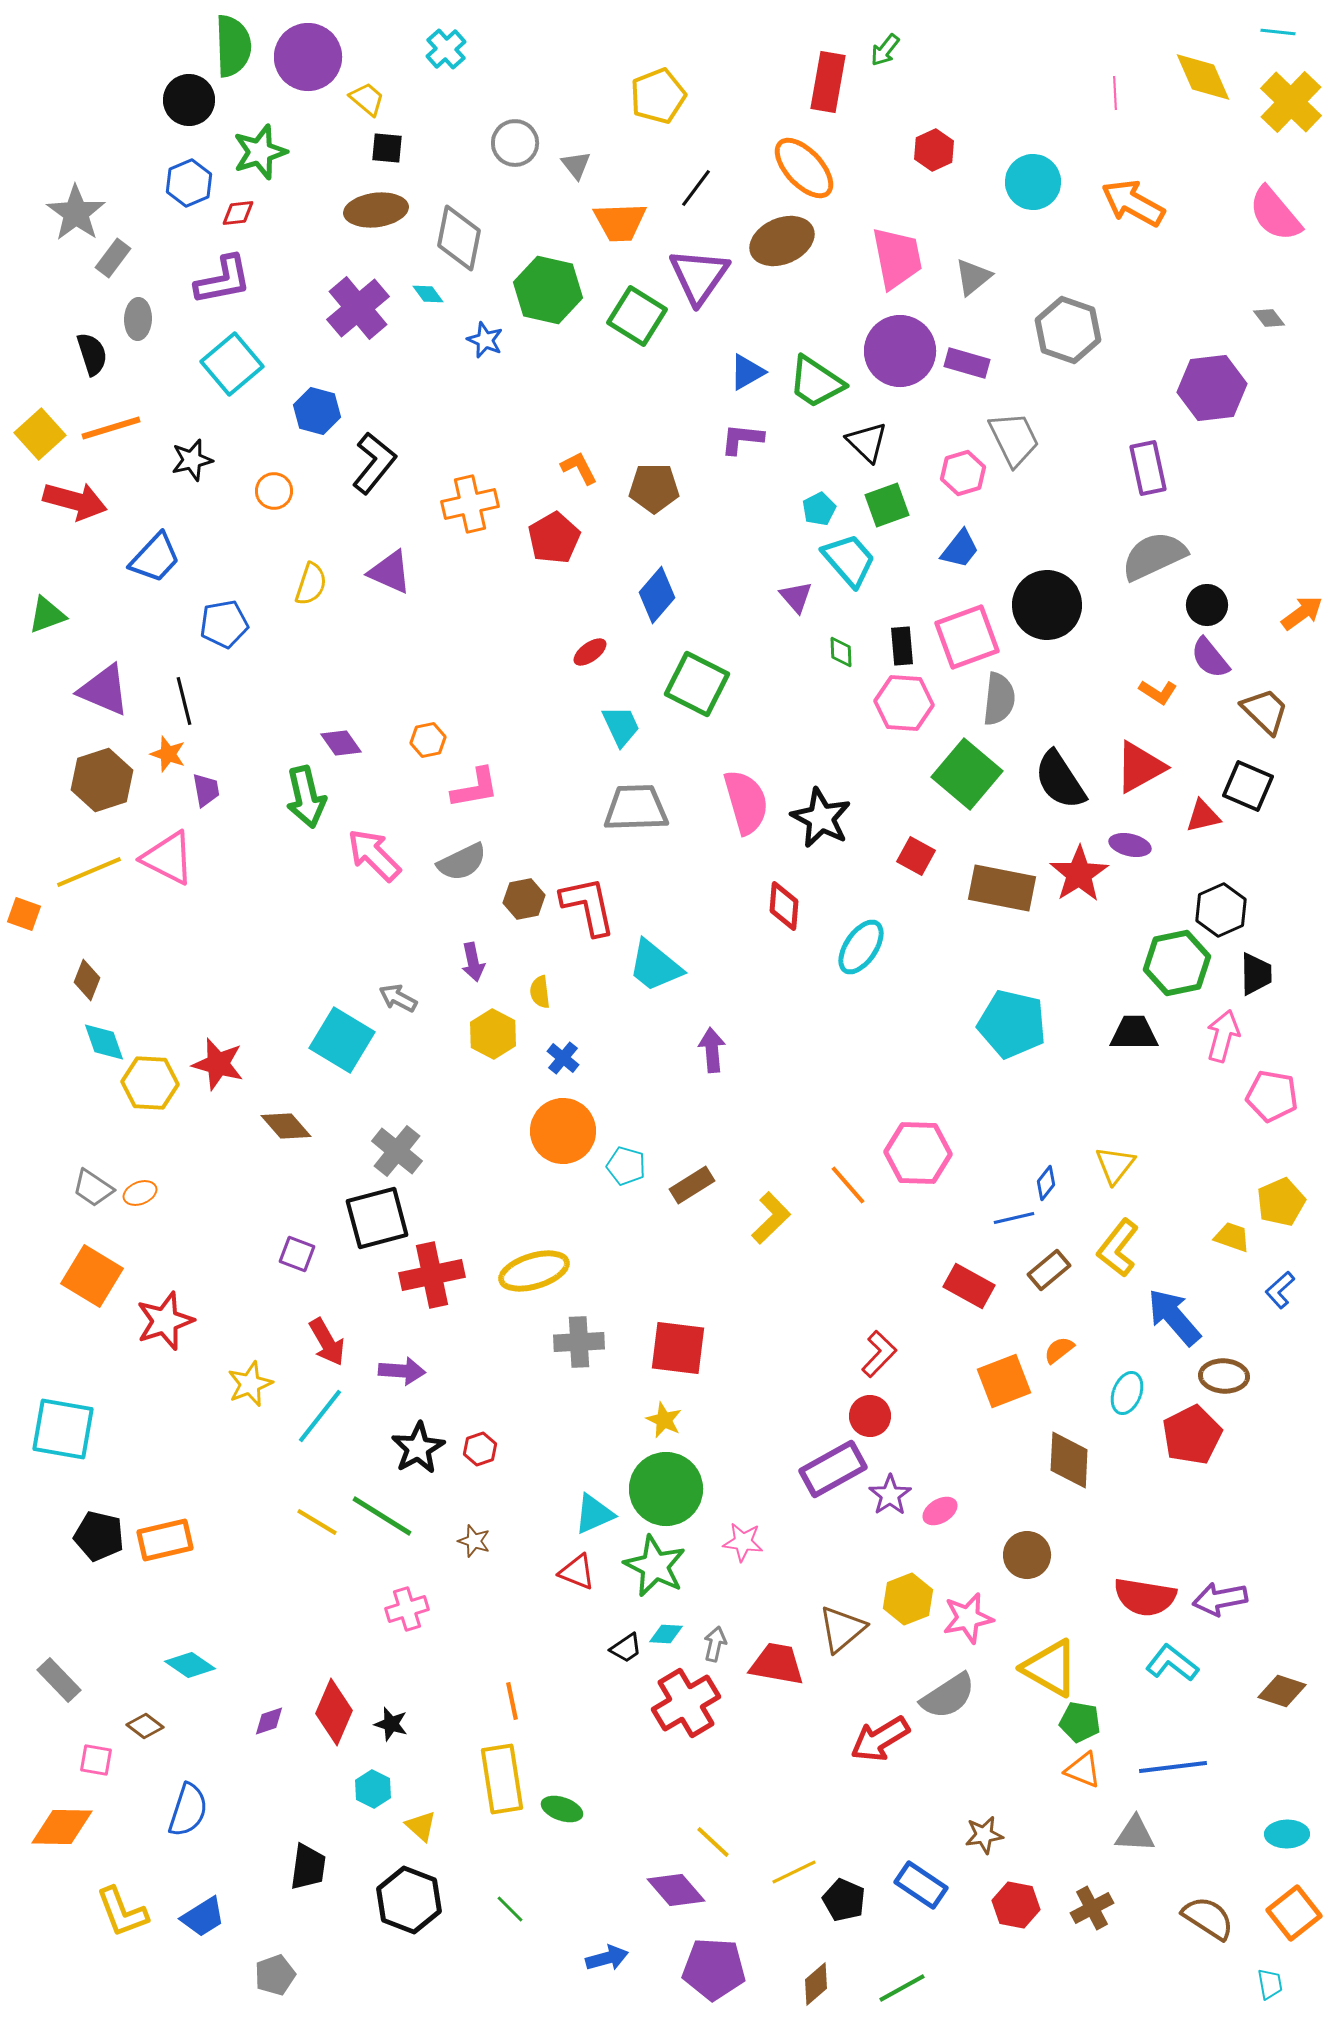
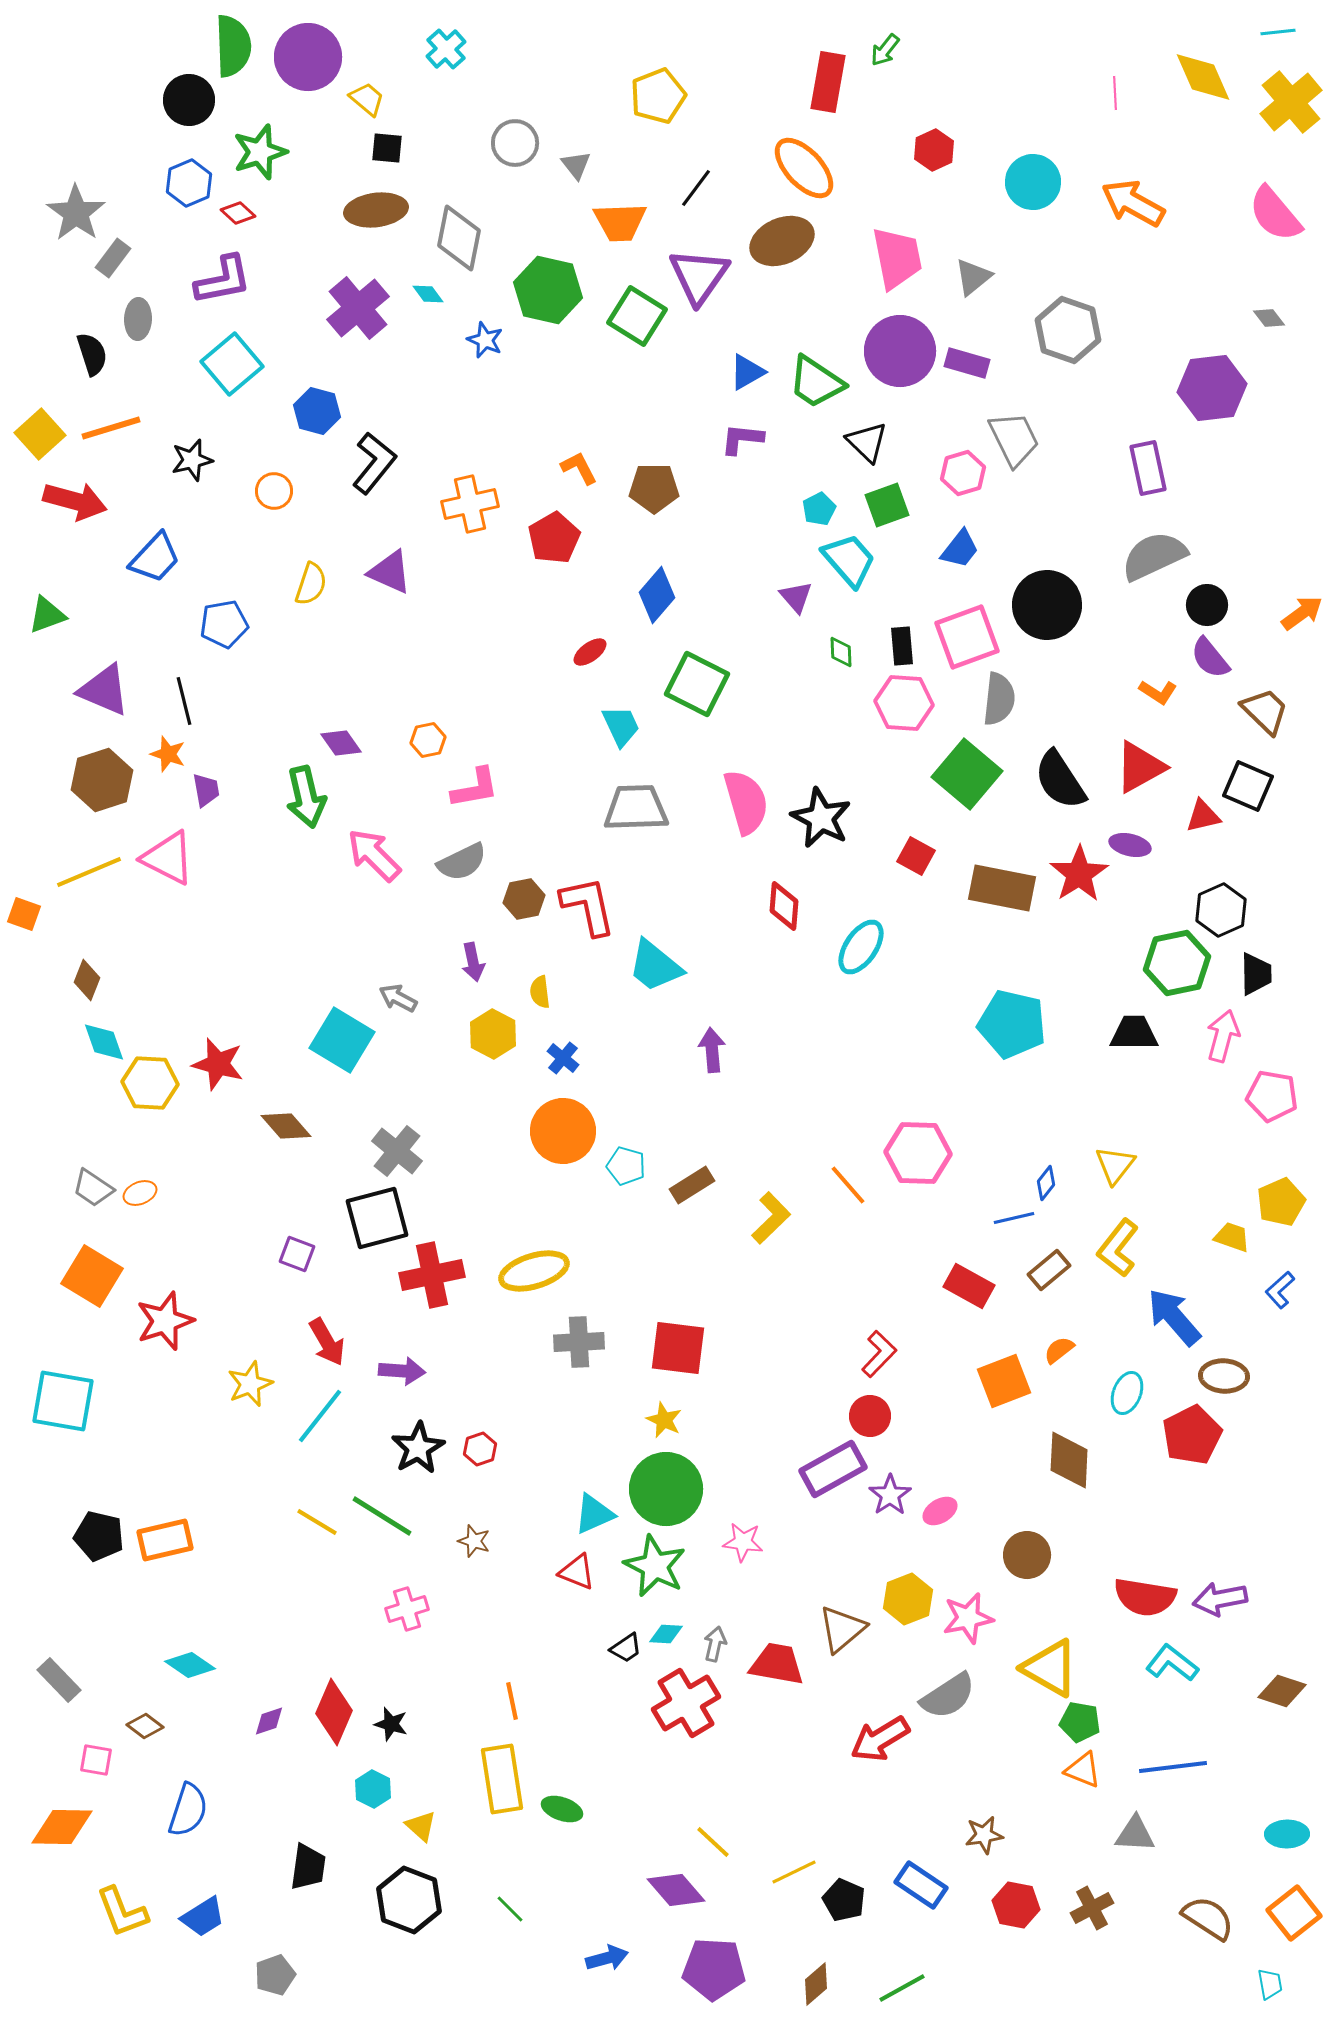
cyan line at (1278, 32): rotated 12 degrees counterclockwise
yellow cross at (1291, 102): rotated 6 degrees clockwise
red diamond at (238, 213): rotated 48 degrees clockwise
cyan square at (63, 1429): moved 28 px up
